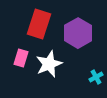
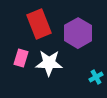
red rectangle: rotated 40 degrees counterclockwise
white star: moved 1 px up; rotated 24 degrees clockwise
